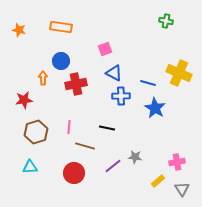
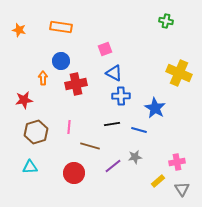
blue line: moved 9 px left, 47 px down
black line: moved 5 px right, 4 px up; rotated 21 degrees counterclockwise
brown line: moved 5 px right
gray star: rotated 16 degrees counterclockwise
